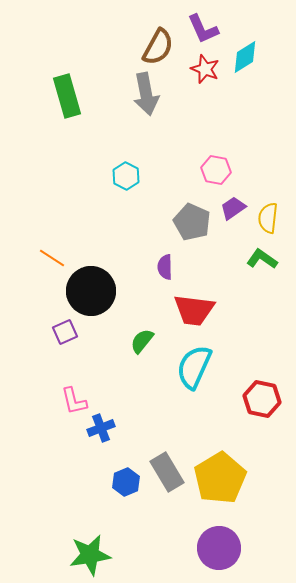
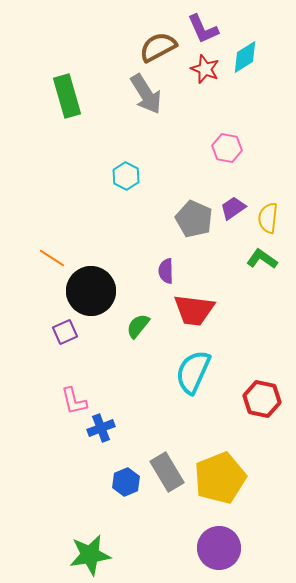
brown semicircle: rotated 147 degrees counterclockwise
gray arrow: rotated 21 degrees counterclockwise
pink hexagon: moved 11 px right, 22 px up
gray pentagon: moved 2 px right, 3 px up
purple semicircle: moved 1 px right, 4 px down
green semicircle: moved 4 px left, 15 px up
cyan semicircle: moved 1 px left, 5 px down
yellow pentagon: rotated 9 degrees clockwise
